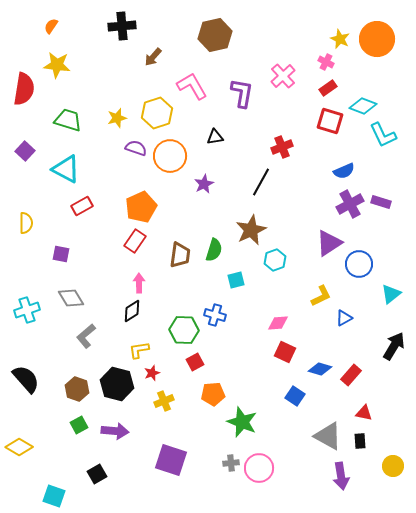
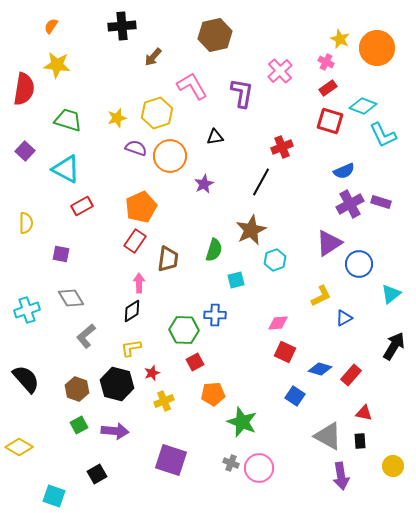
orange circle at (377, 39): moved 9 px down
pink cross at (283, 76): moved 3 px left, 5 px up
brown trapezoid at (180, 255): moved 12 px left, 4 px down
blue cross at (215, 315): rotated 15 degrees counterclockwise
yellow L-shape at (139, 350): moved 8 px left, 2 px up
gray cross at (231, 463): rotated 28 degrees clockwise
